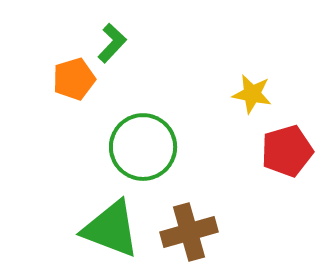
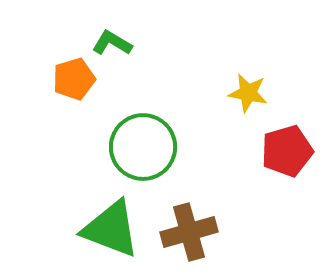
green L-shape: rotated 102 degrees counterclockwise
yellow star: moved 4 px left, 1 px up
